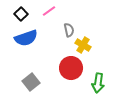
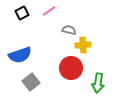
black square: moved 1 px right, 1 px up; rotated 16 degrees clockwise
gray semicircle: rotated 64 degrees counterclockwise
blue semicircle: moved 6 px left, 17 px down
yellow cross: rotated 35 degrees counterclockwise
